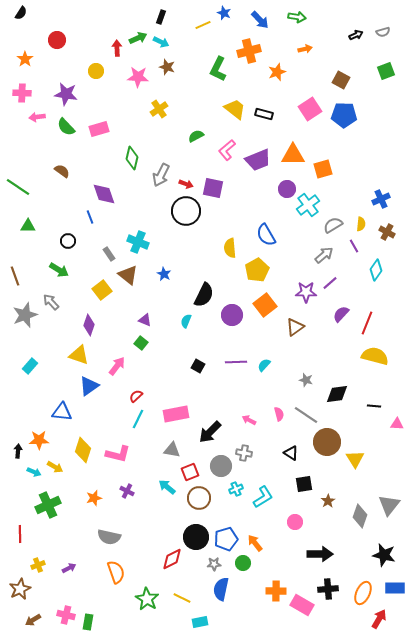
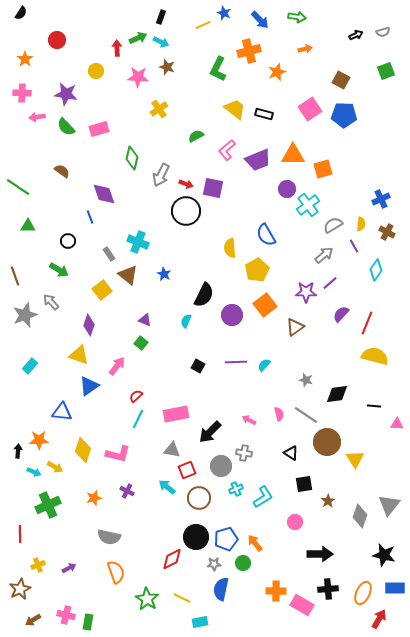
red square at (190, 472): moved 3 px left, 2 px up
